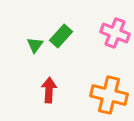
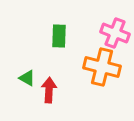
green rectangle: moved 2 px left; rotated 40 degrees counterclockwise
green triangle: moved 8 px left, 33 px down; rotated 36 degrees counterclockwise
orange cross: moved 7 px left, 28 px up
